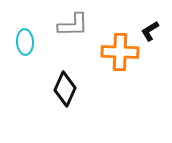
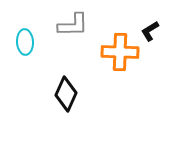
black diamond: moved 1 px right, 5 px down
